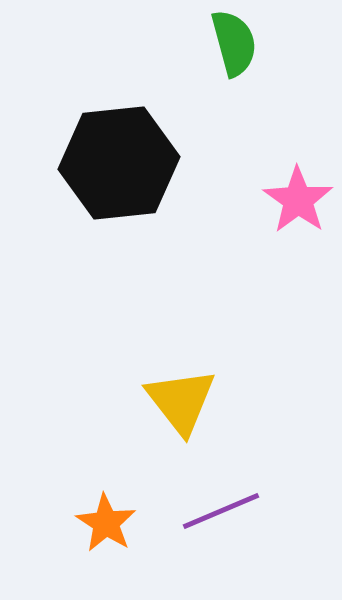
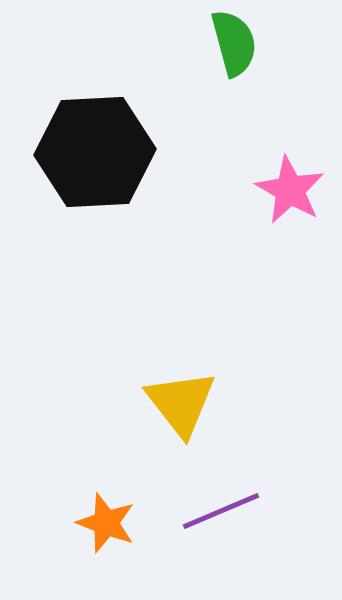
black hexagon: moved 24 px left, 11 px up; rotated 3 degrees clockwise
pink star: moved 8 px left, 10 px up; rotated 6 degrees counterclockwise
yellow triangle: moved 2 px down
orange star: rotated 12 degrees counterclockwise
